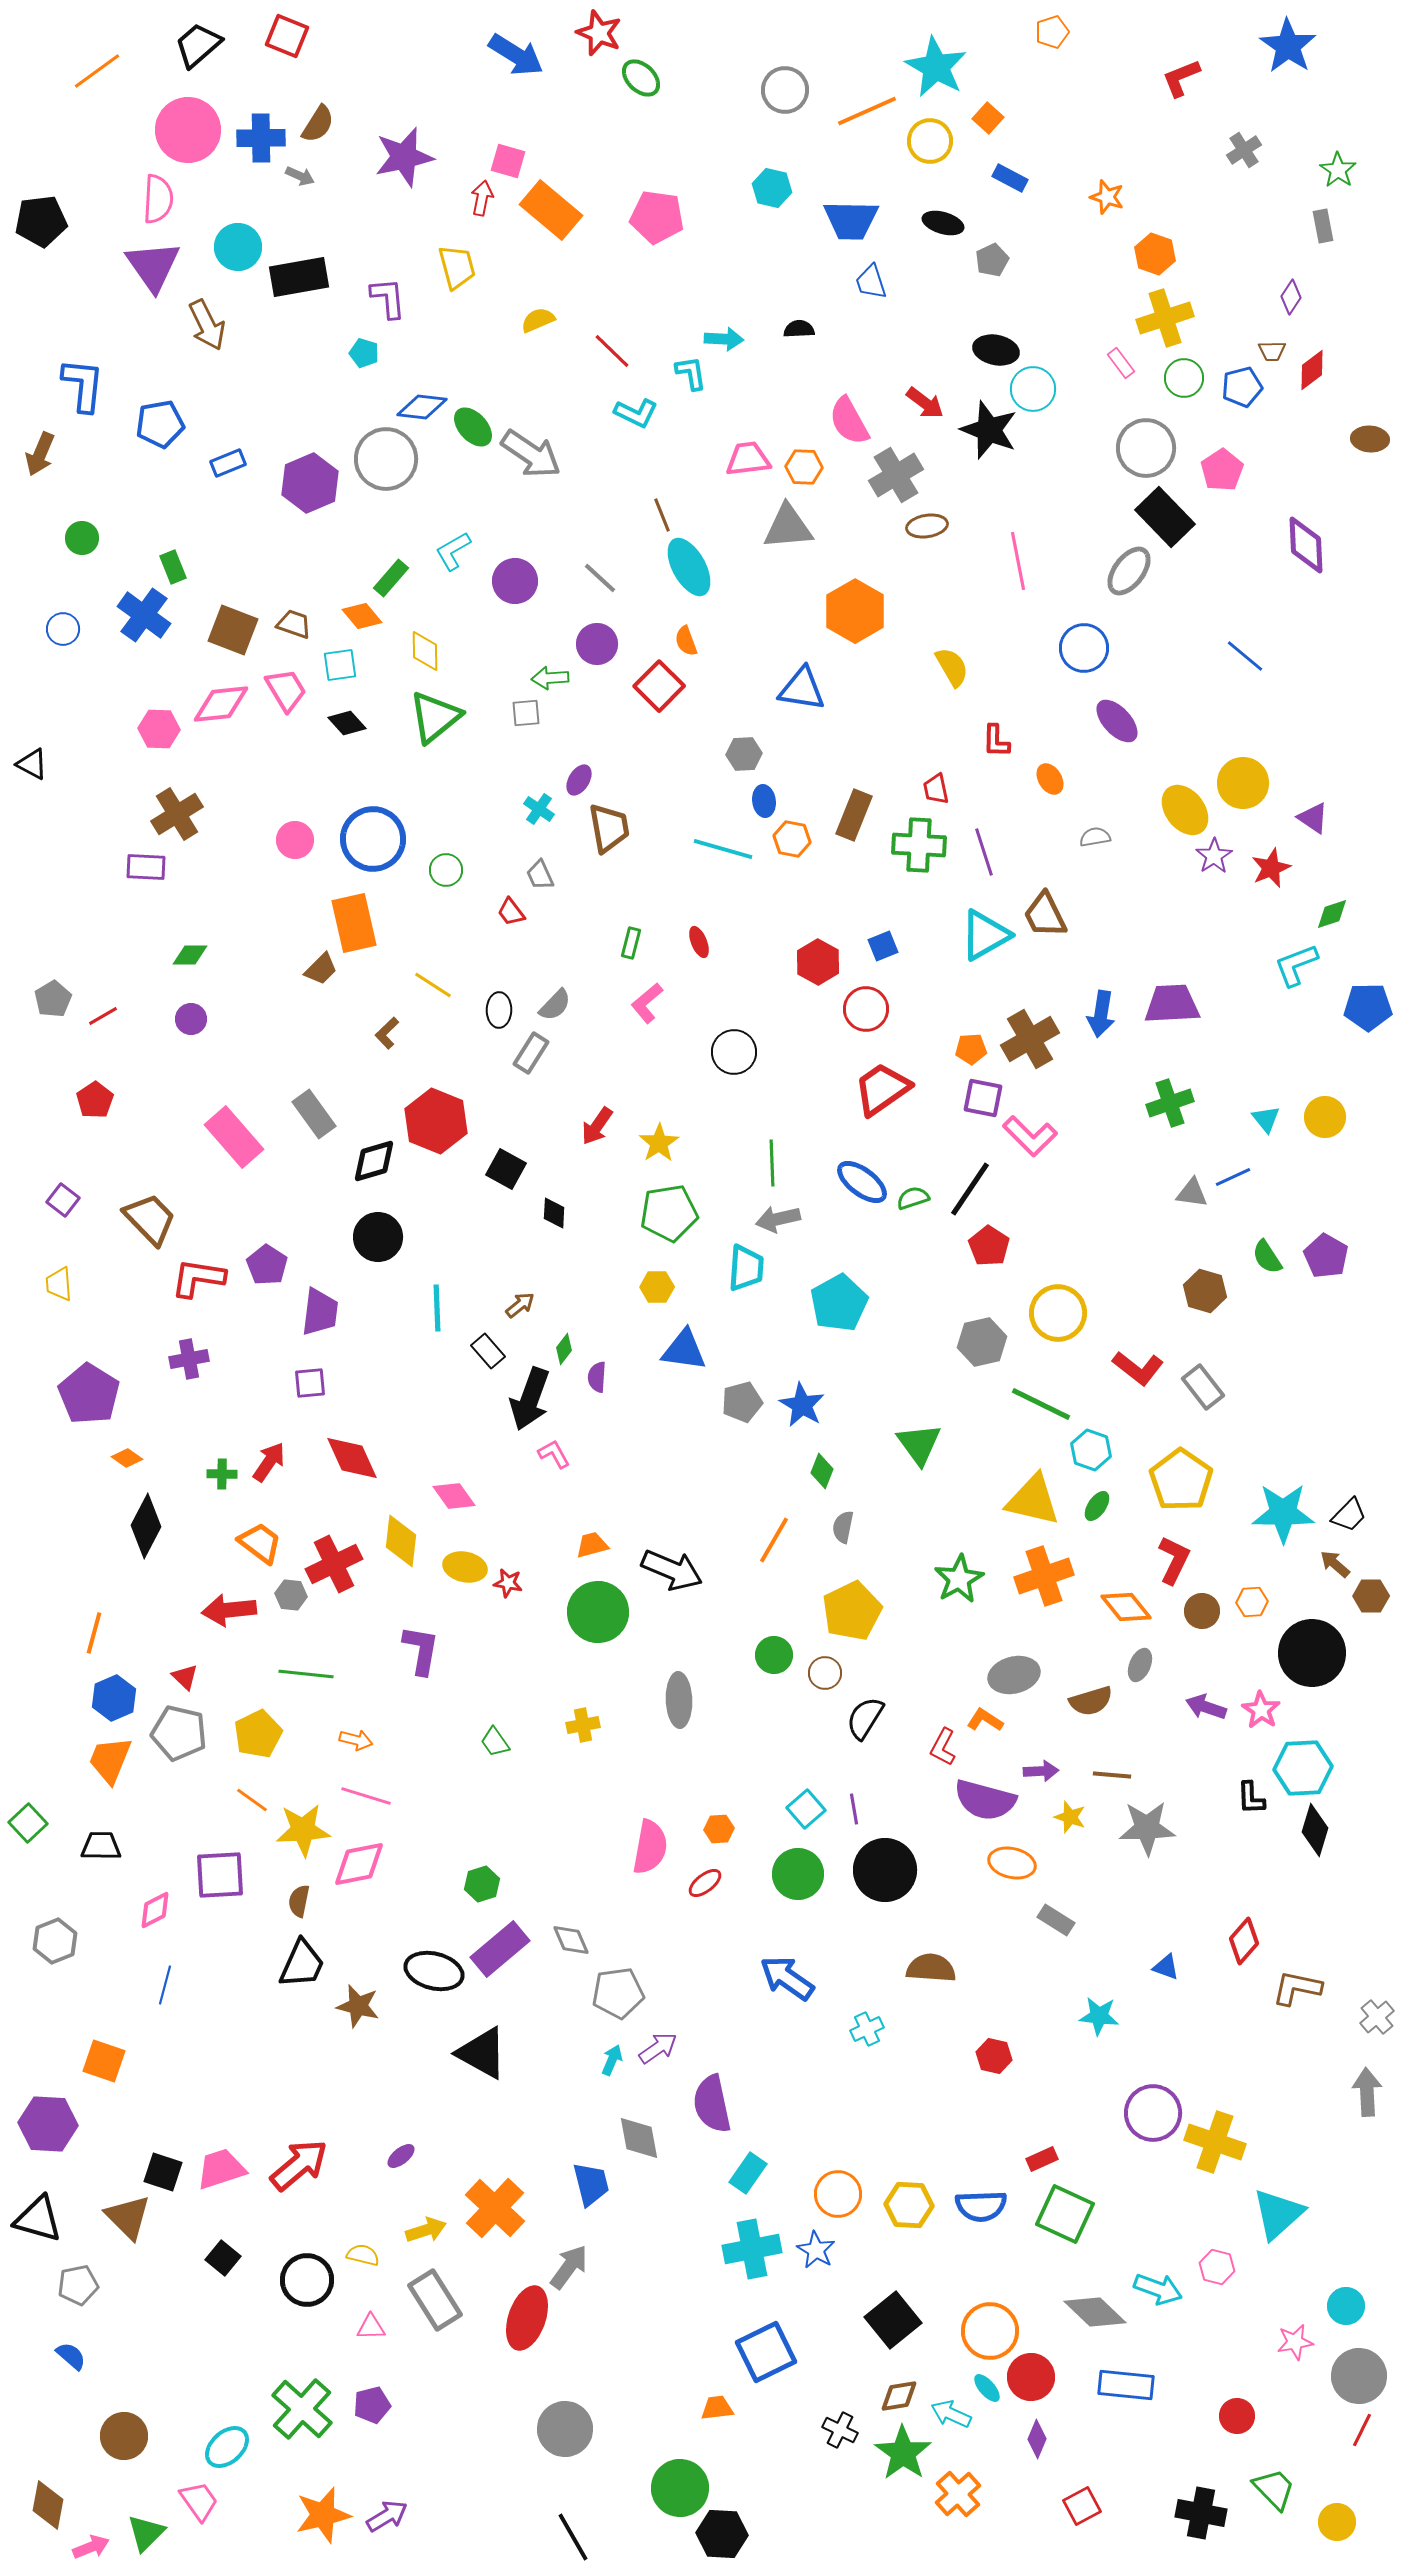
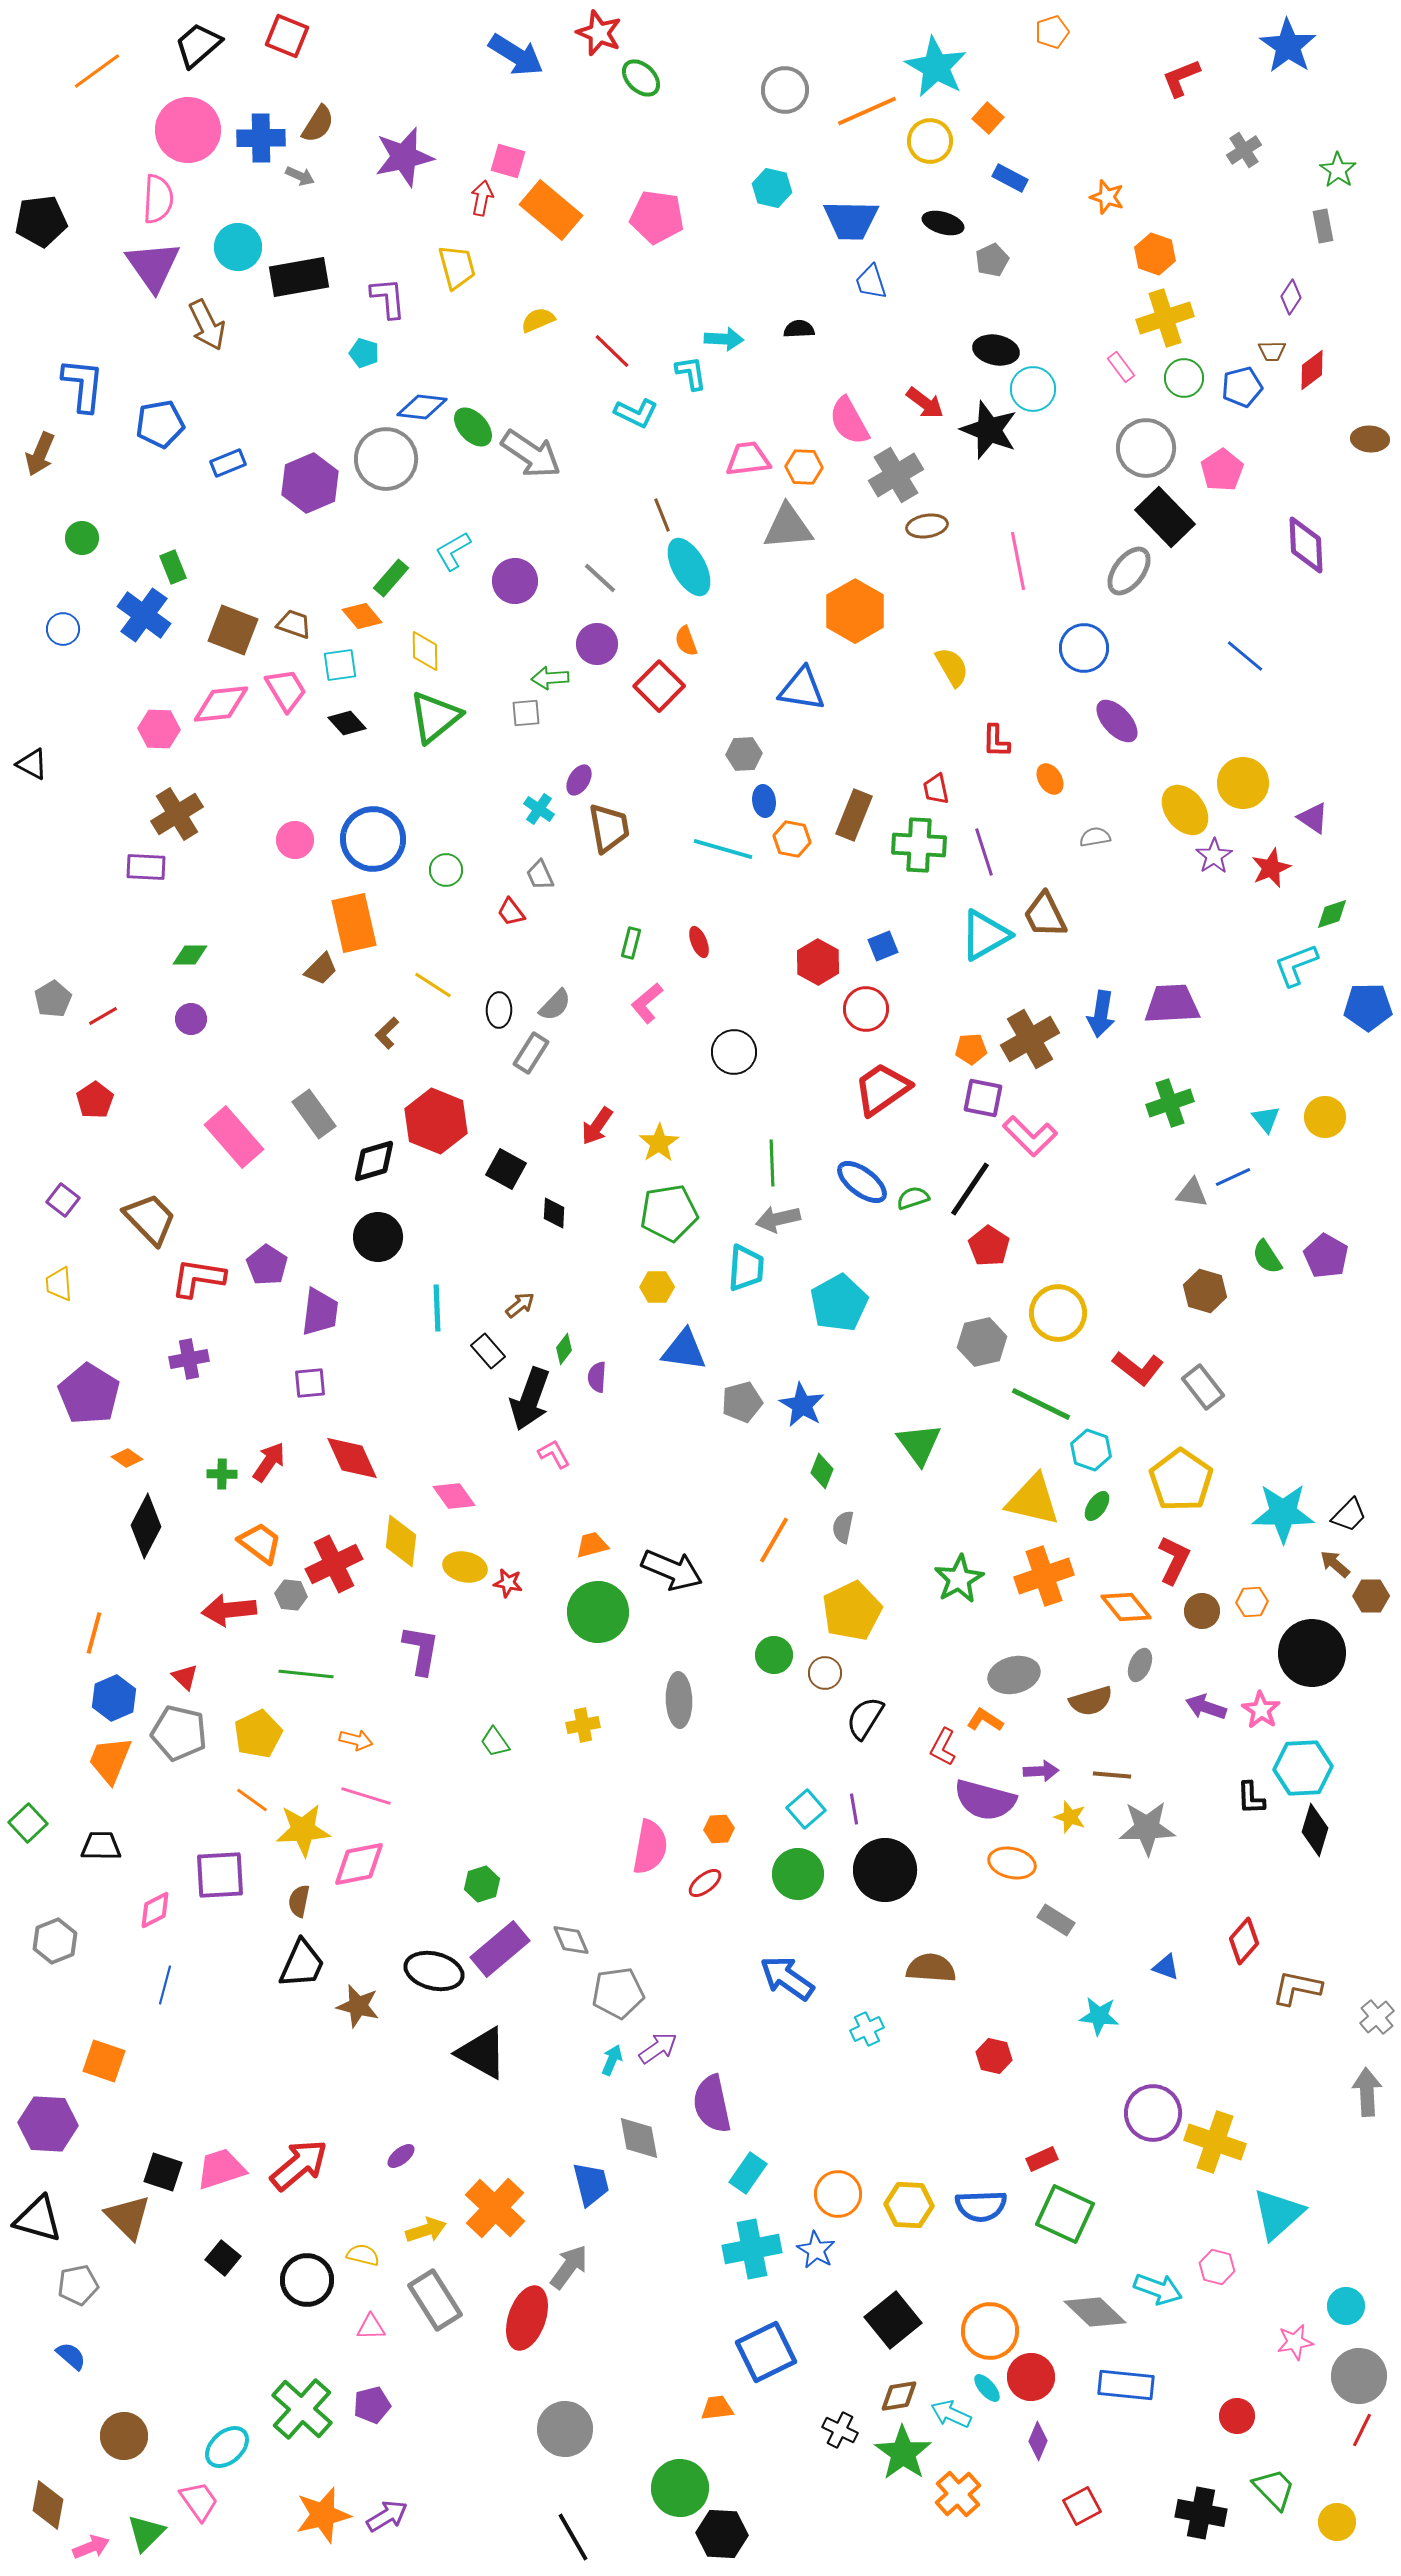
pink rectangle at (1121, 363): moved 4 px down
purple diamond at (1037, 2439): moved 1 px right, 2 px down
